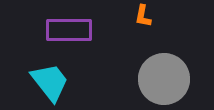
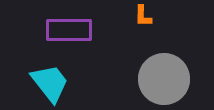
orange L-shape: rotated 10 degrees counterclockwise
cyan trapezoid: moved 1 px down
